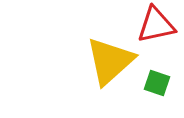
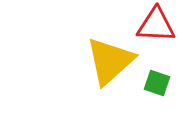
red triangle: rotated 15 degrees clockwise
